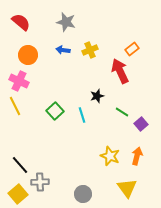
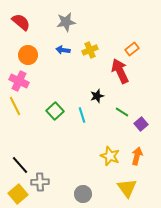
gray star: rotated 24 degrees counterclockwise
